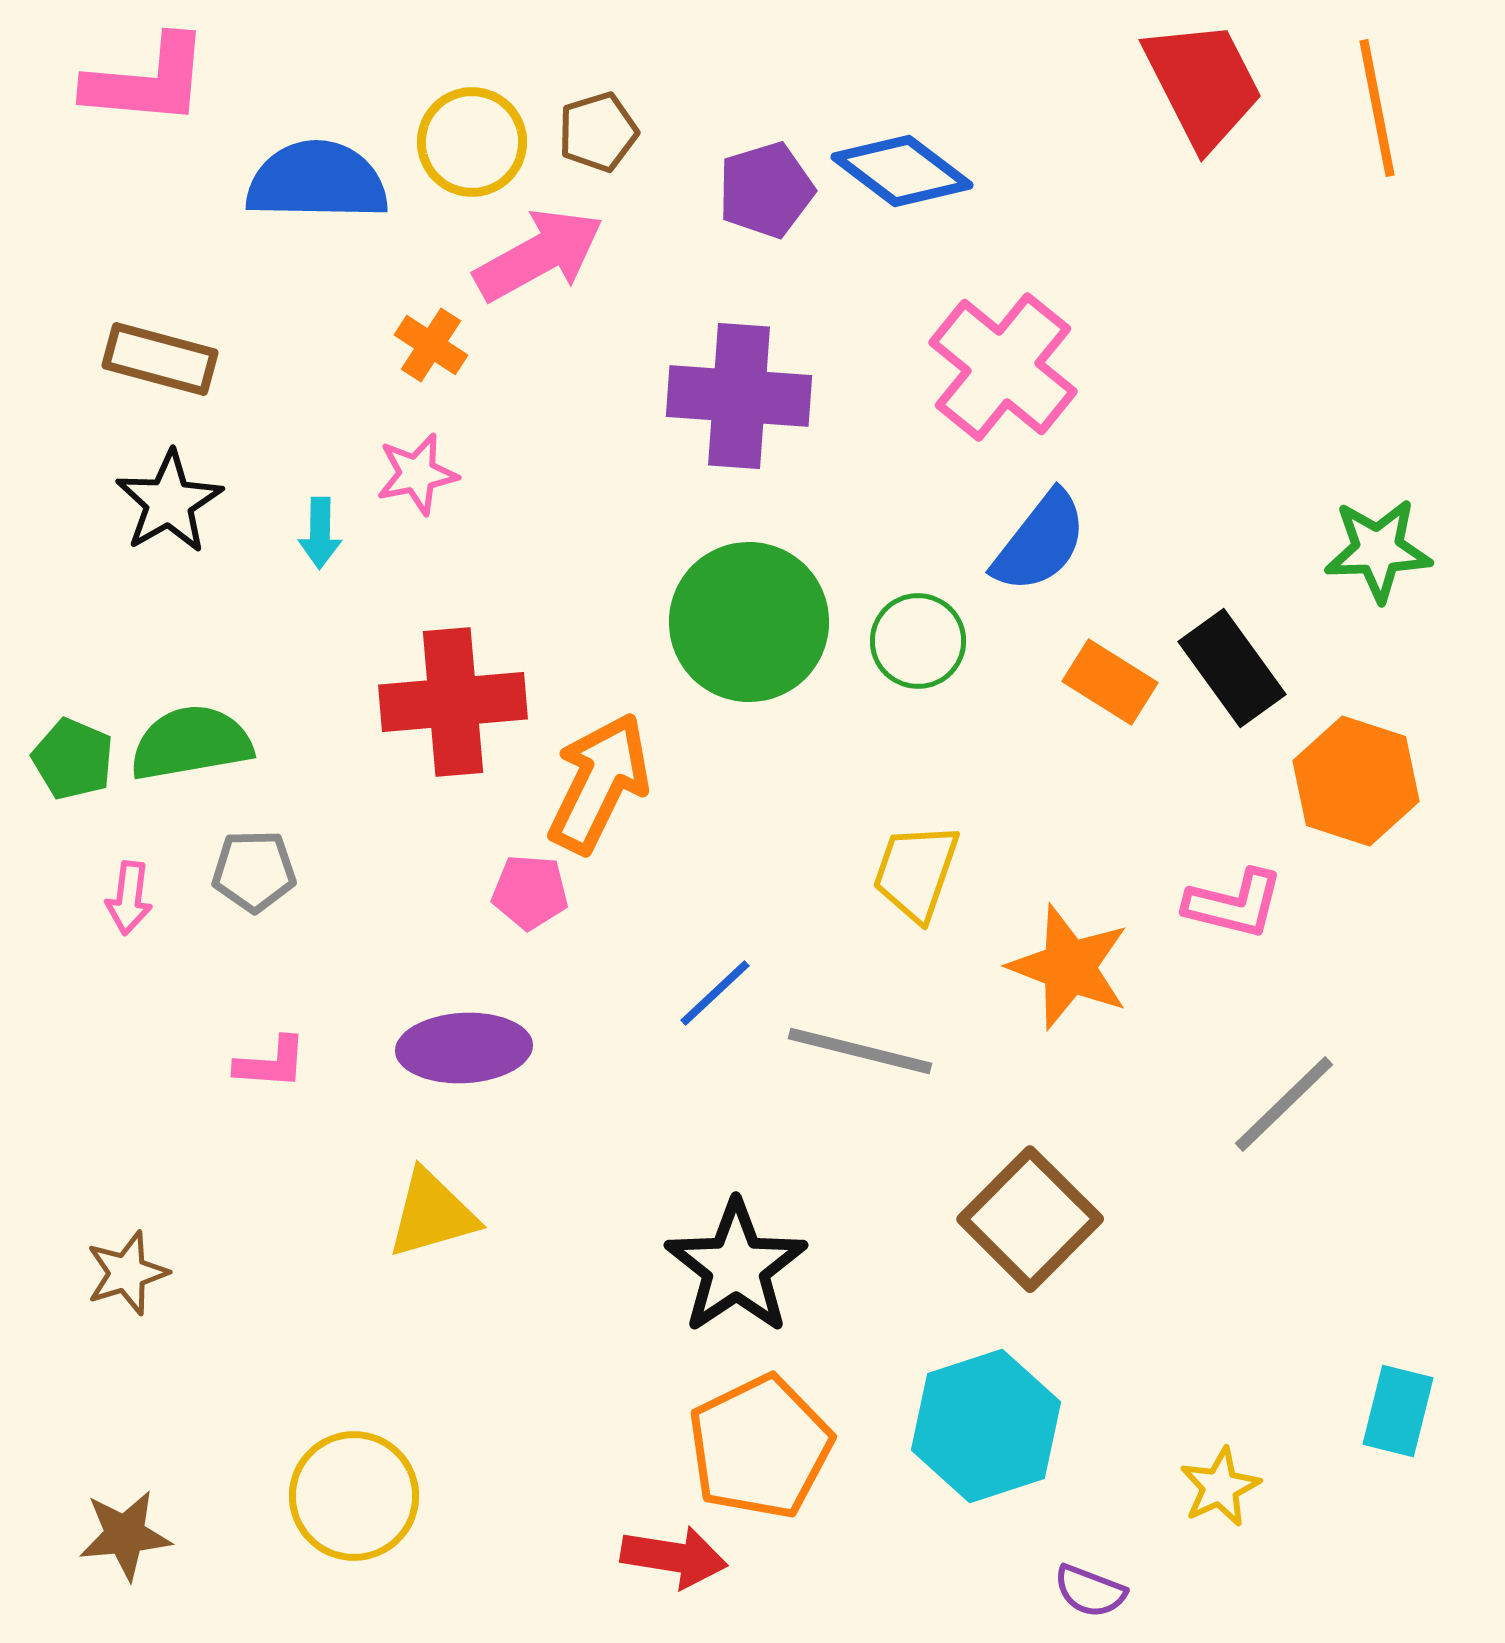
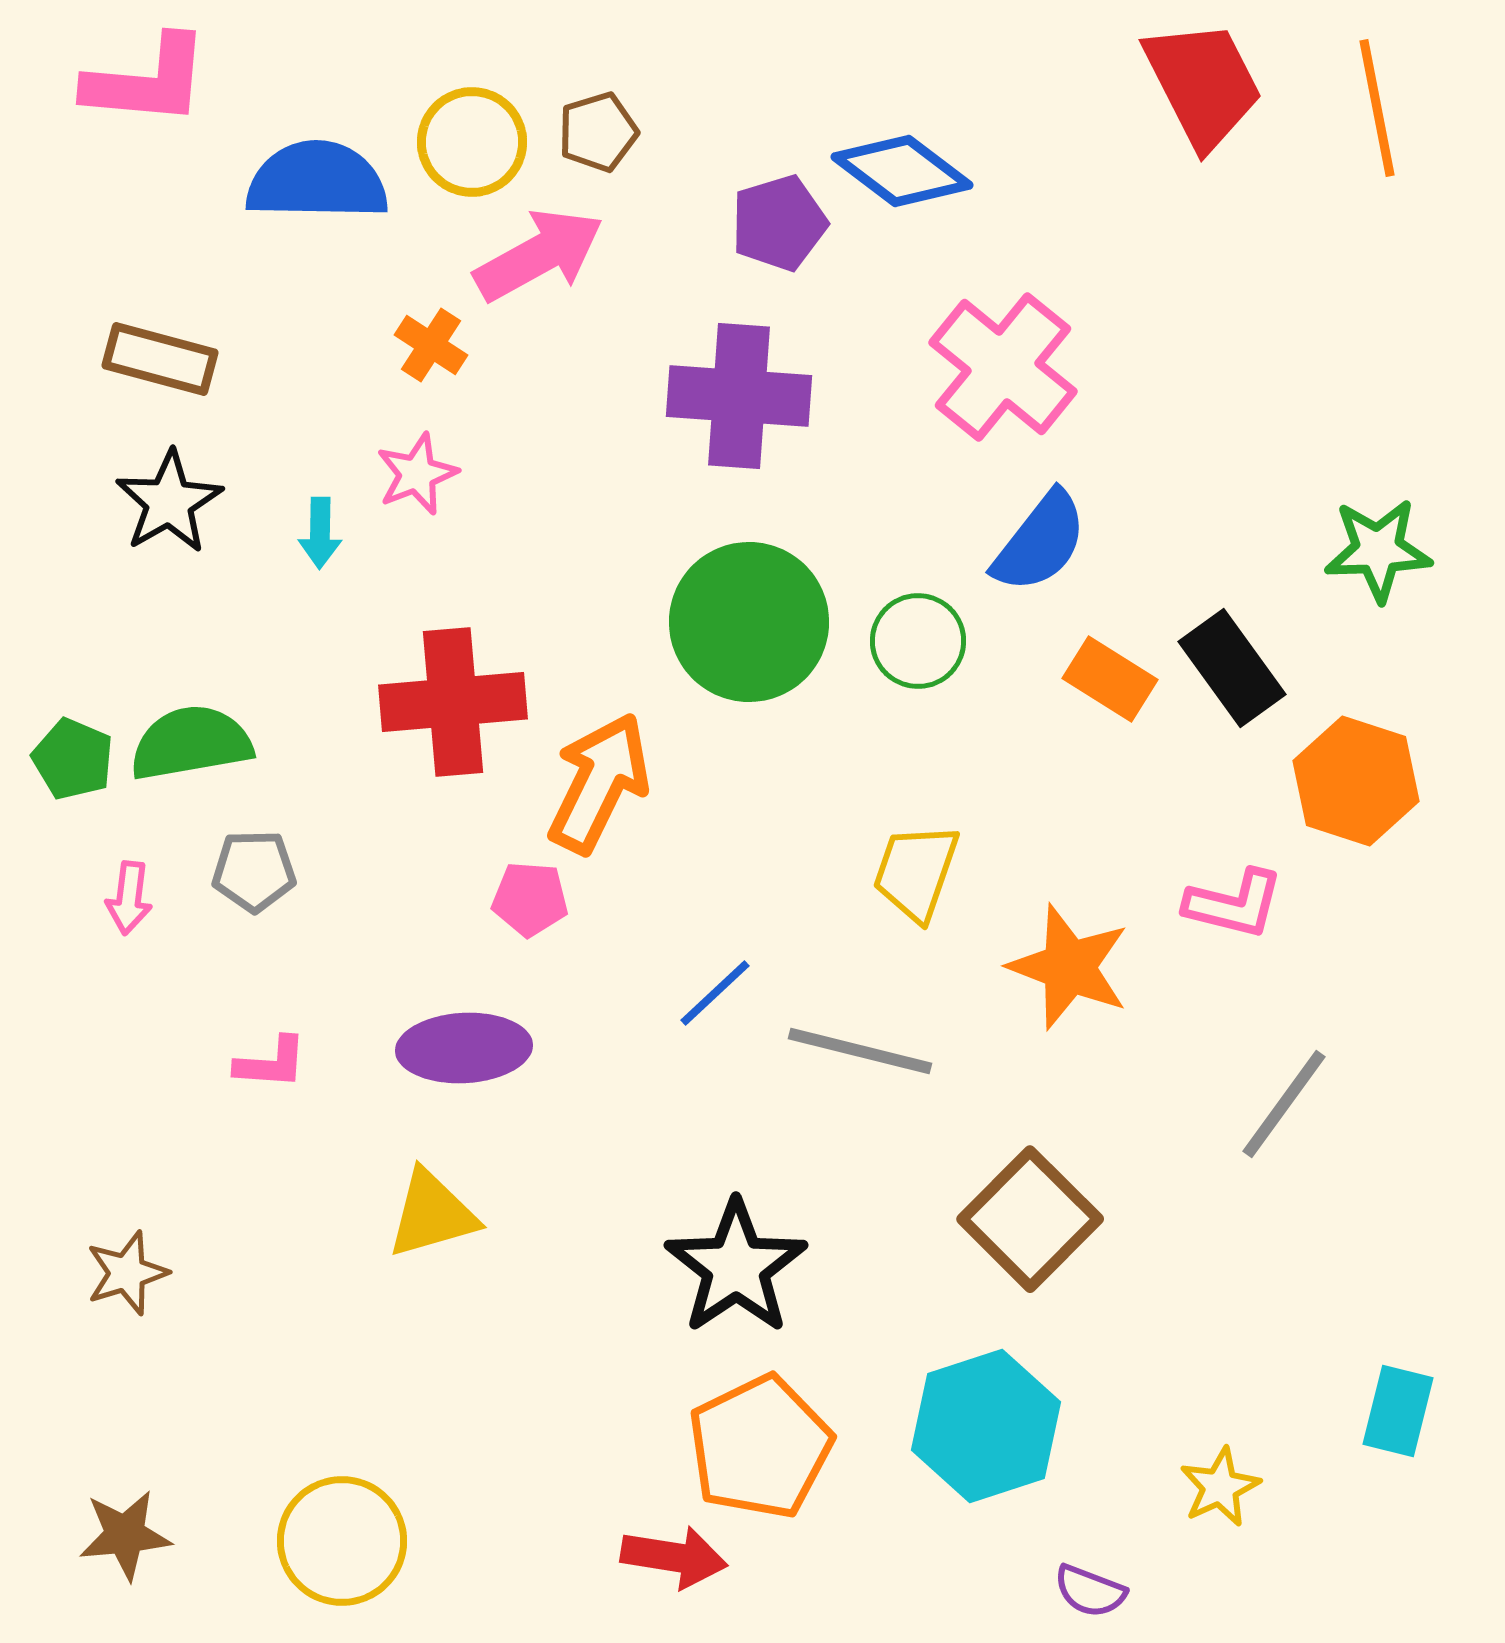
purple pentagon at (766, 190): moved 13 px right, 33 px down
pink star at (417, 474): rotated 10 degrees counterclockwise
orange rectangle at (1110, 682): moved 3 px up
pink pentagon at (530, 892): moved 7 px down
gray line at (1284, 1104): rotated 10 degrees counterclockwise
yellow circle at (354, 1496): moved 12 px left, 45 px down
